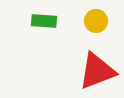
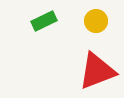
green rectangle: rotated 30 degrees counterclockwise
